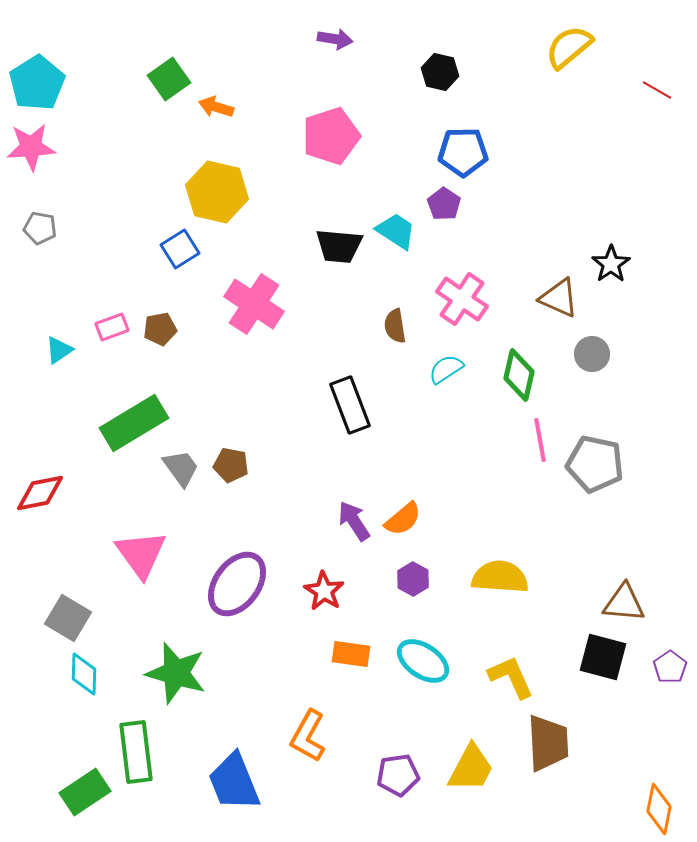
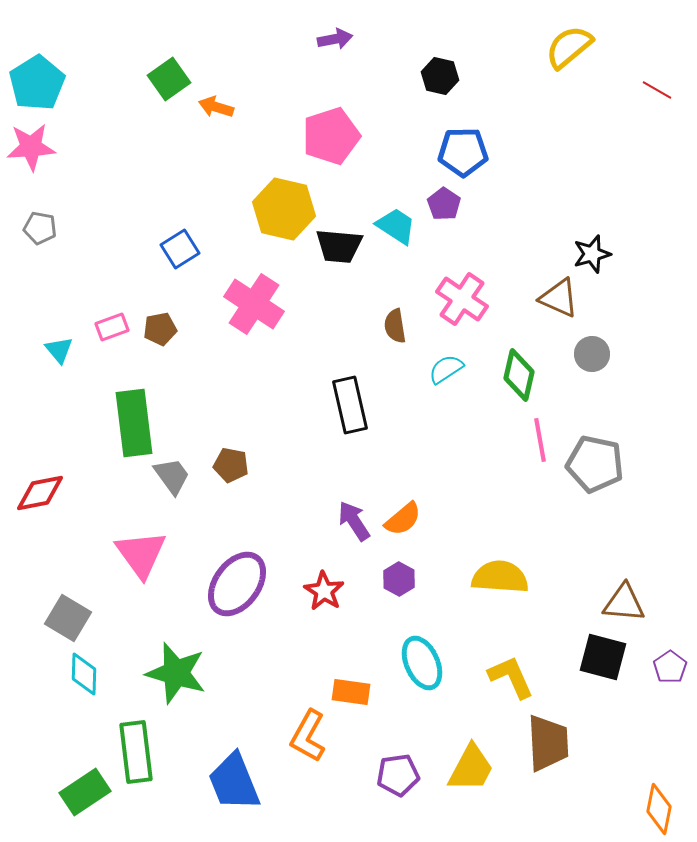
purple arrow at (335, 39): rotated 20 degrees counterclockwise
black hexagon at (440, 72): moved 4 px down
yellow hexagon at (217, 192): moved 67 px right, 17 px down
cyan trapezoid at (396, 231): moved 5 px up
black star at (611, 264): moved 19 px left, 10 px up; rotated 18 degrees clockwise
cyan triangle at (59, 350): rotated 36 degrees counterclockwise
black rectangle at (350, 405): rotated 8 degrees clockwise
green rectangle at (134, 423): rotated 66 degrees counterclockwise
gray trapezoid at (181, 468): moved 9 px left, 8 px down
purple hexagon at (413, 579): moved 14 px left
orange rectangle at (351, 654): moved 38 px down
cyan ellipse at (423, 661): moved 1 px left, 2 px down; rotated 32 degrees clockwise
